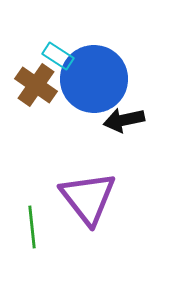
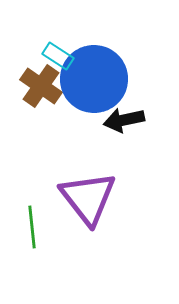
brown cross: moved 5 px right, 1 px down
